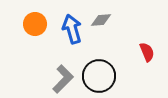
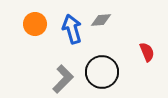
black circle: moved 3 px right, 4 px up
